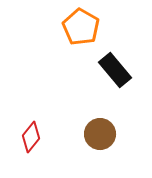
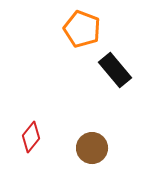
orange pentagon: moved 1 px right, 2 px down; rotated 9 degrees counterclockwise
brown circle: moved 8 px left, 14 px down
